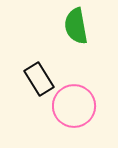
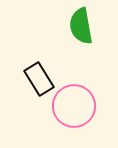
green semicircle: moved 5 px right
